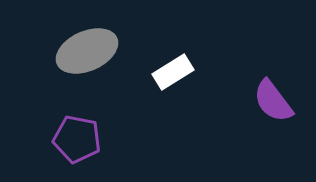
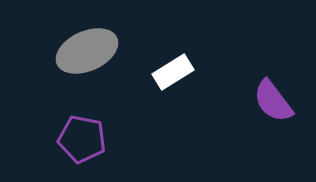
purple pentagon: moved 5 px right
